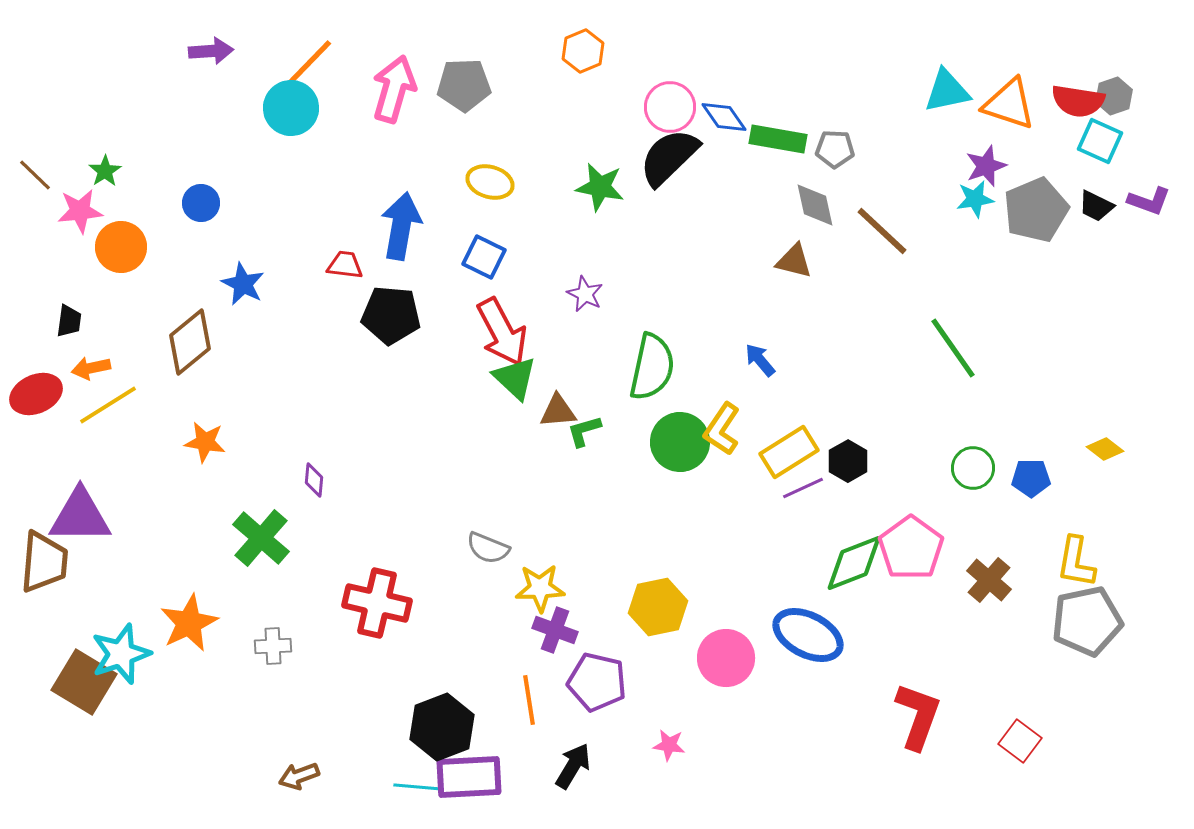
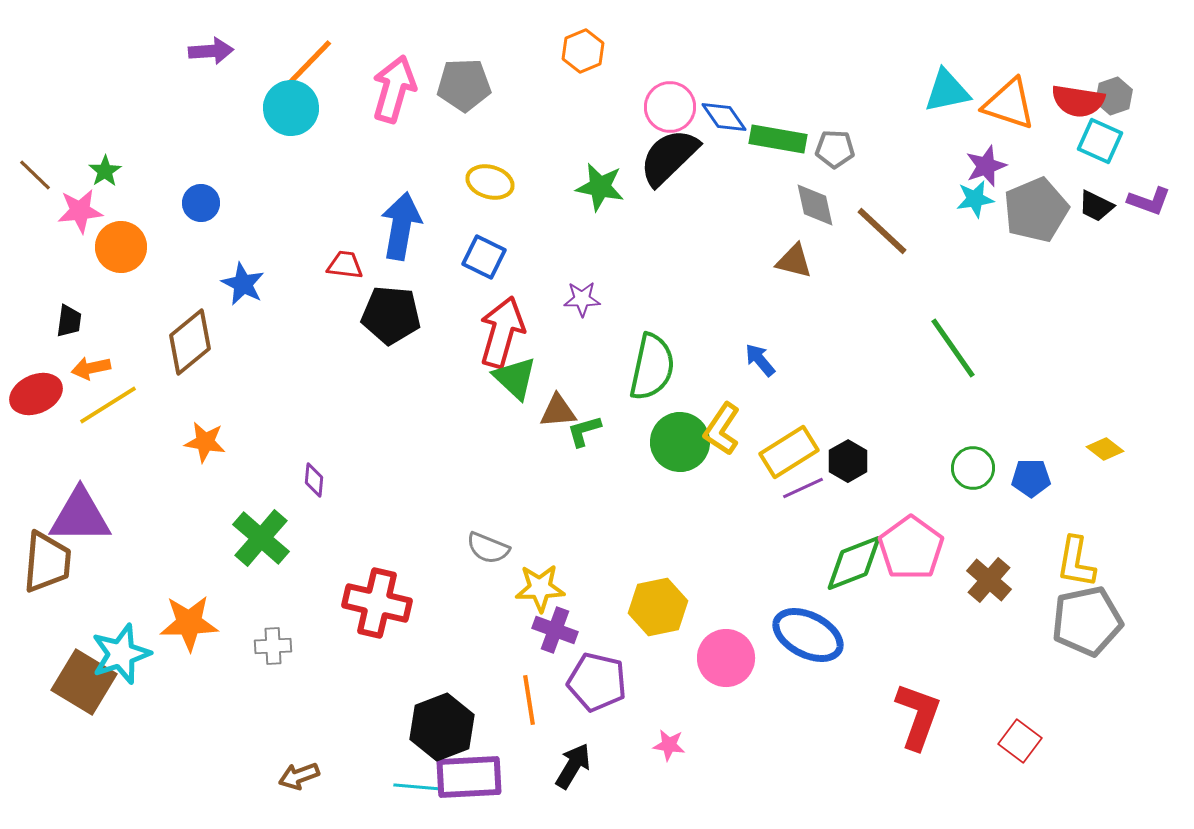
purple star at (585, 294): moved 3 px left, 5 px down; rotated 27 degrees counterclockwise
red arrow at (502, 332): rotated 136 degrees counterclockwise
brown trapezoid at (44, 562): moved 3 px right
orange star at (189, 623): rotated 24 degrees clockwise
